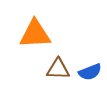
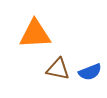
brown triangle: rotated 10 degrees clockwise
